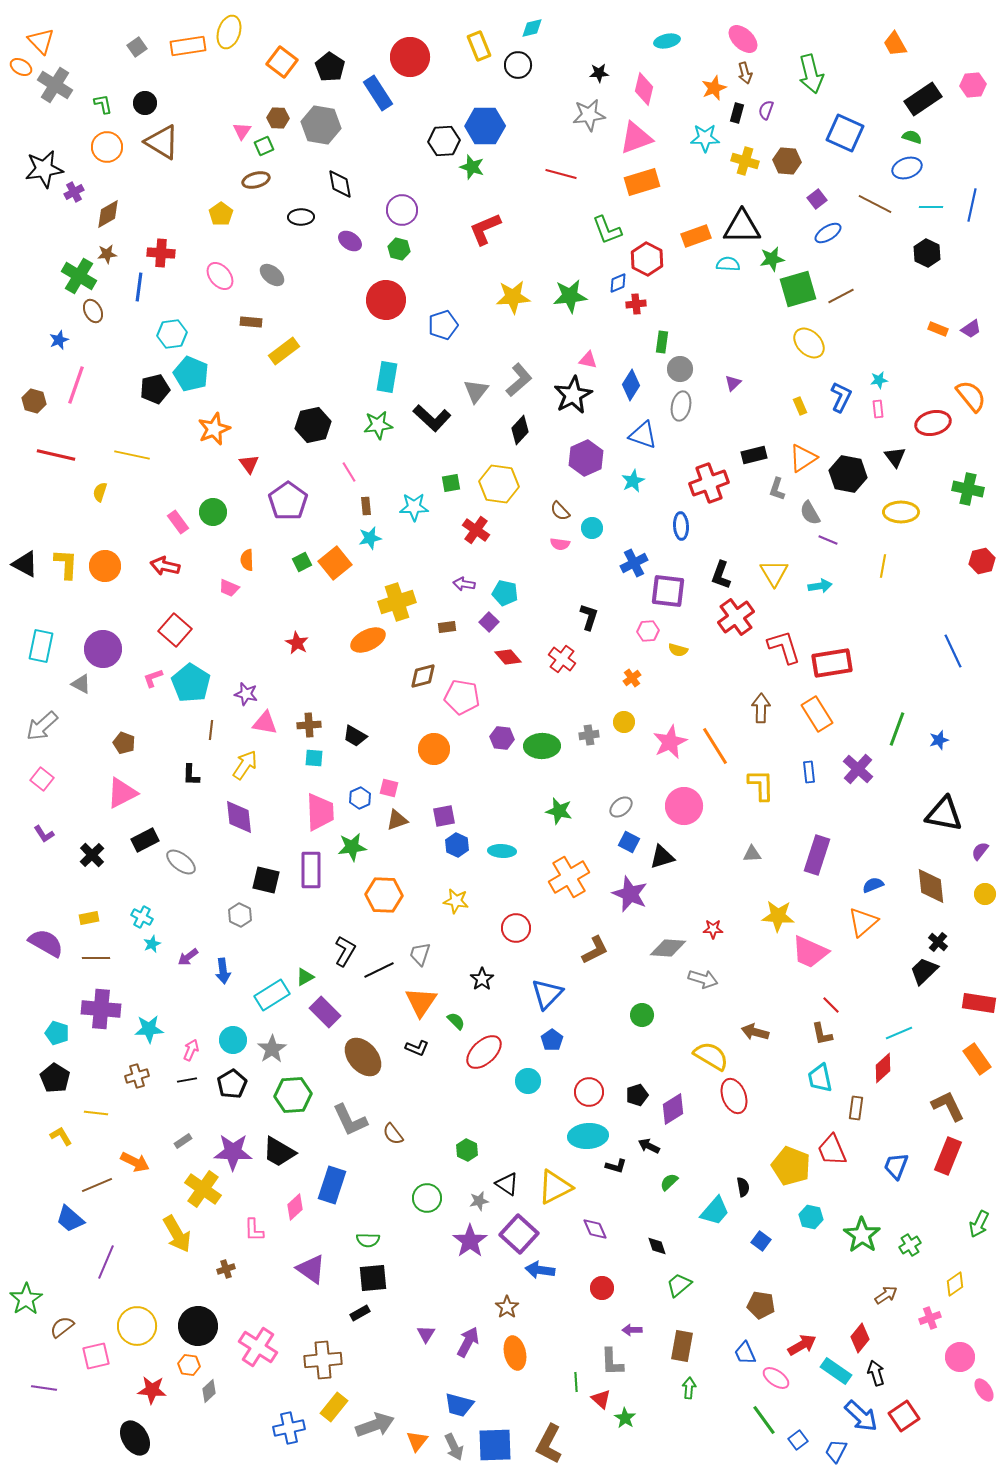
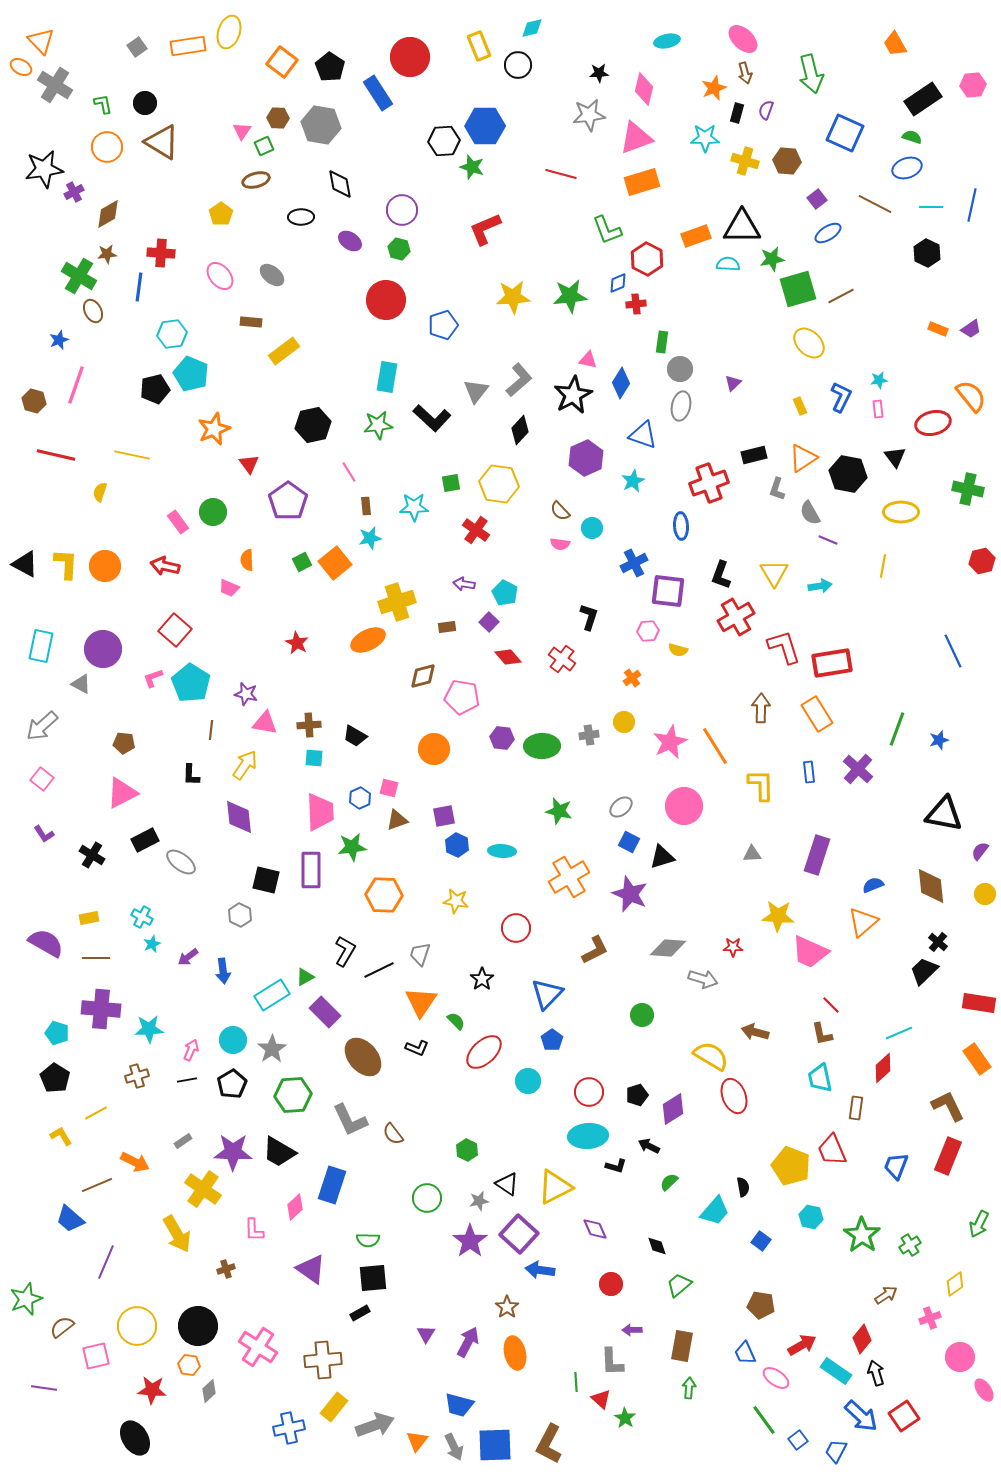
blue diamond at (631, 385): moved 10 px left, 2 px up
cyan pentagon at (505, 593): rotated 15 degrees clockwise
red cross at (736, 617): rotated 6 degrees clockwise
brown pentagon at (124, 743): rotated 15 degrees counterclockwise
black cross at (92, 855): rotated 15 degrees counterclockwise
red star at (713, 929): moved 20 px right, 18 px down
yellow line at (96, 1113): rotated 35 degrees counterclockwise
red circle at (602, 1288): moved 9 px right, 4 px up
green star at (26, 1299): rotated 12 degrees clockwise
red diamond at (860, 1338): moved 2 px right, 1 px down
